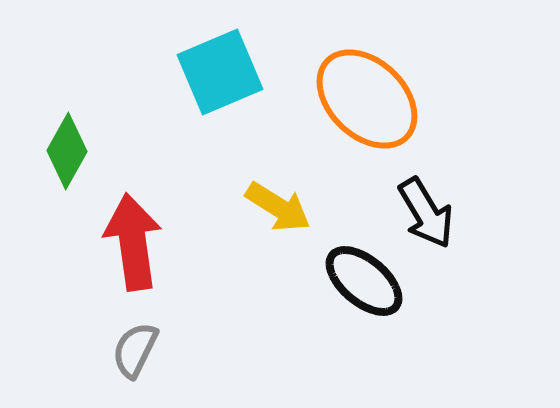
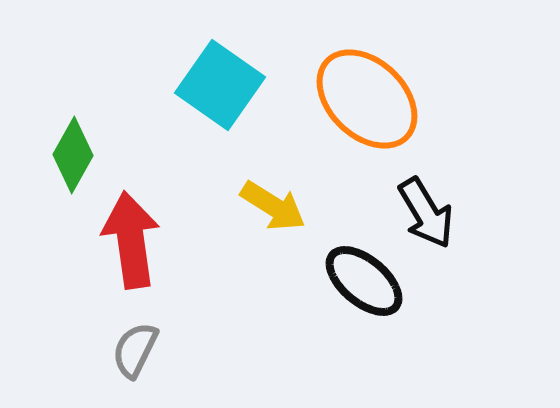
cyan square: moved 13 px down; rotated 32 degrees counterclockwise
green diamond: moved 6 px right, 4 px down
yellow arrow: moved 5 px left, 1 px up
red arrow: moved 2 px left, 2 px up
